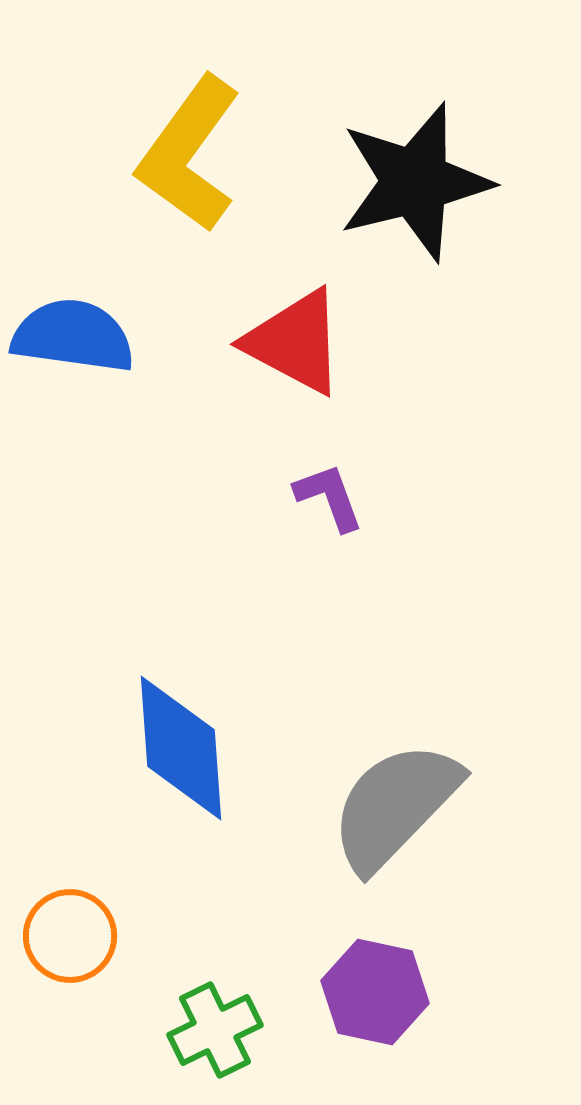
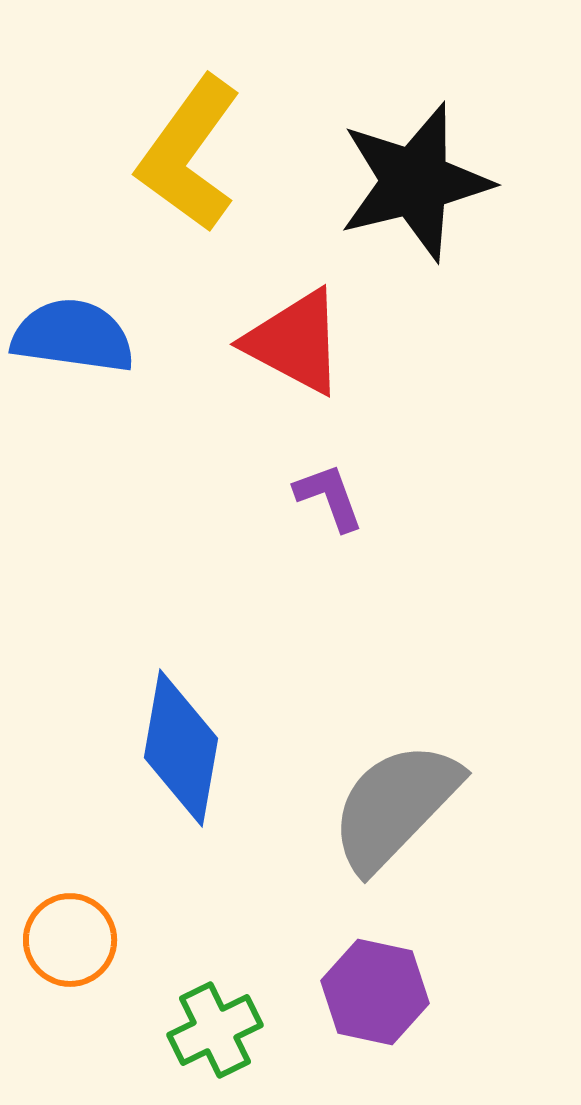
blue diamond: rotated 14 degrees clockwise
orange circle: moved 4 px down
